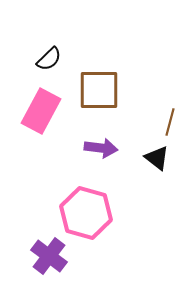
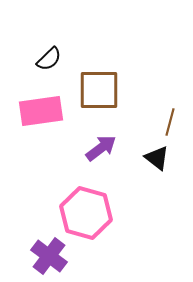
pink rectangle: rotated 54 degrees clockwise
purple arrow: rotated 44 degrees counterclockwise
